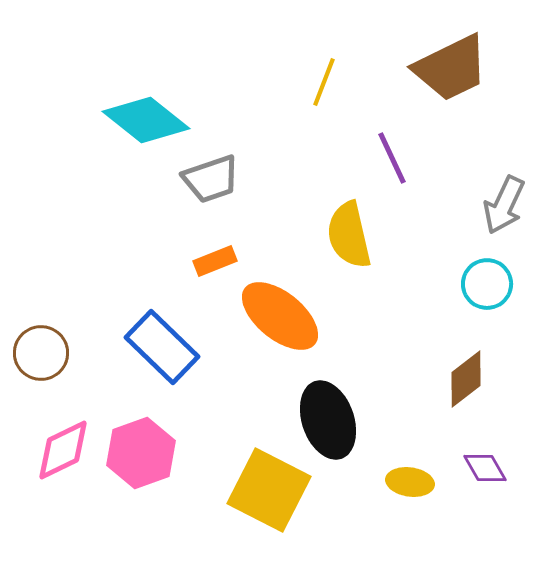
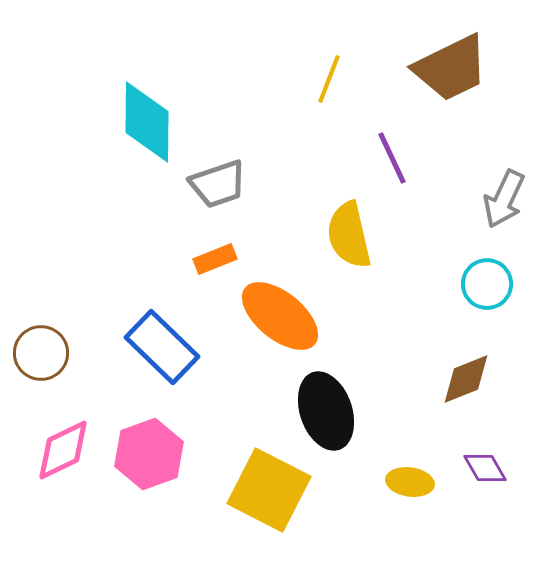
yellow line: moved 5 px right, 3 px up
cyan diamond: moved 1 px right, 2 px down; rotated 52 degrees clockwise
gray trapezoid: moved 7 px right, 5 px down
gray arrow: moved 6 px up
orange rectangle: moved 2 px up
brown diamond: rotated 16 degrees clockwise
black ellipse: moved 2 px left, 9 px up
pink hexagon: moved 8 px right, 1 px down
